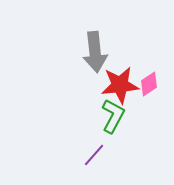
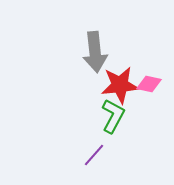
pink diamond: rotated 45 degrees clockwise
